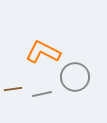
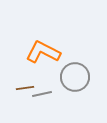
brown line: moved 12 px right, 1 px up
